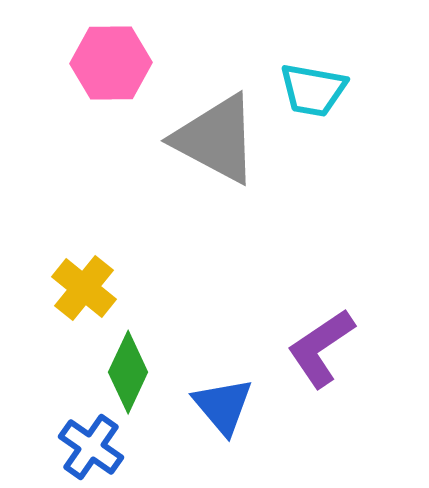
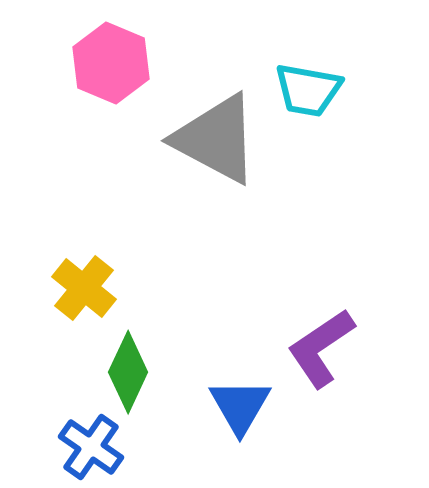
pink hexagon: rotated 24 degrees clockwise
cyan trapezoid: moved 5 px left
blue triangle: moved 17 px right; rotated 10 degrees clockwise
